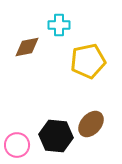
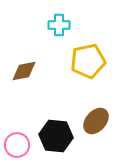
brown diamond: moved 3 px left, 24 px down
brown ellipse: moved 5 px right, 3 px up
